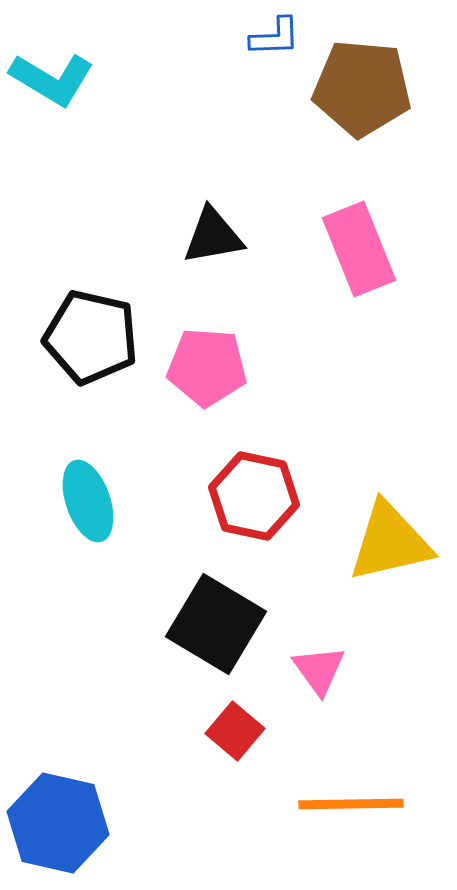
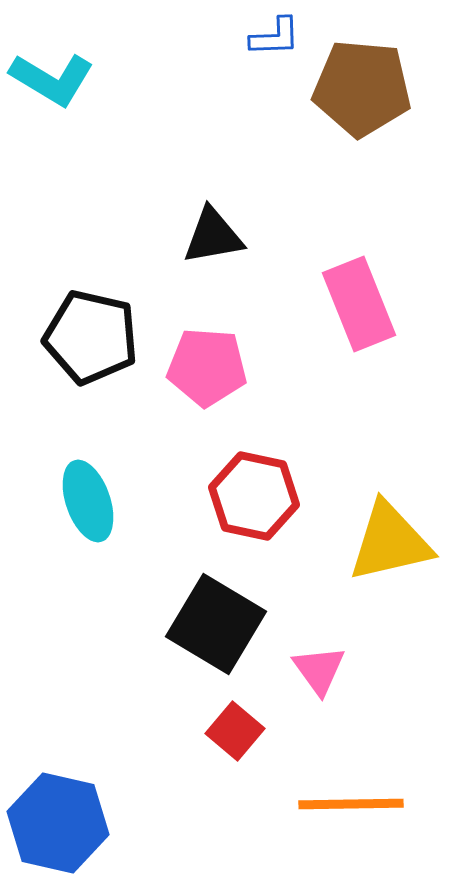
pink rectangle: moved 55 px down
